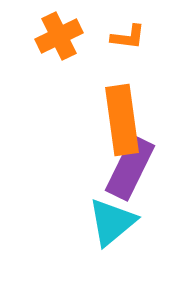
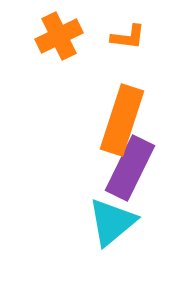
orange rectangle: rotated 26 degrees clockwise
